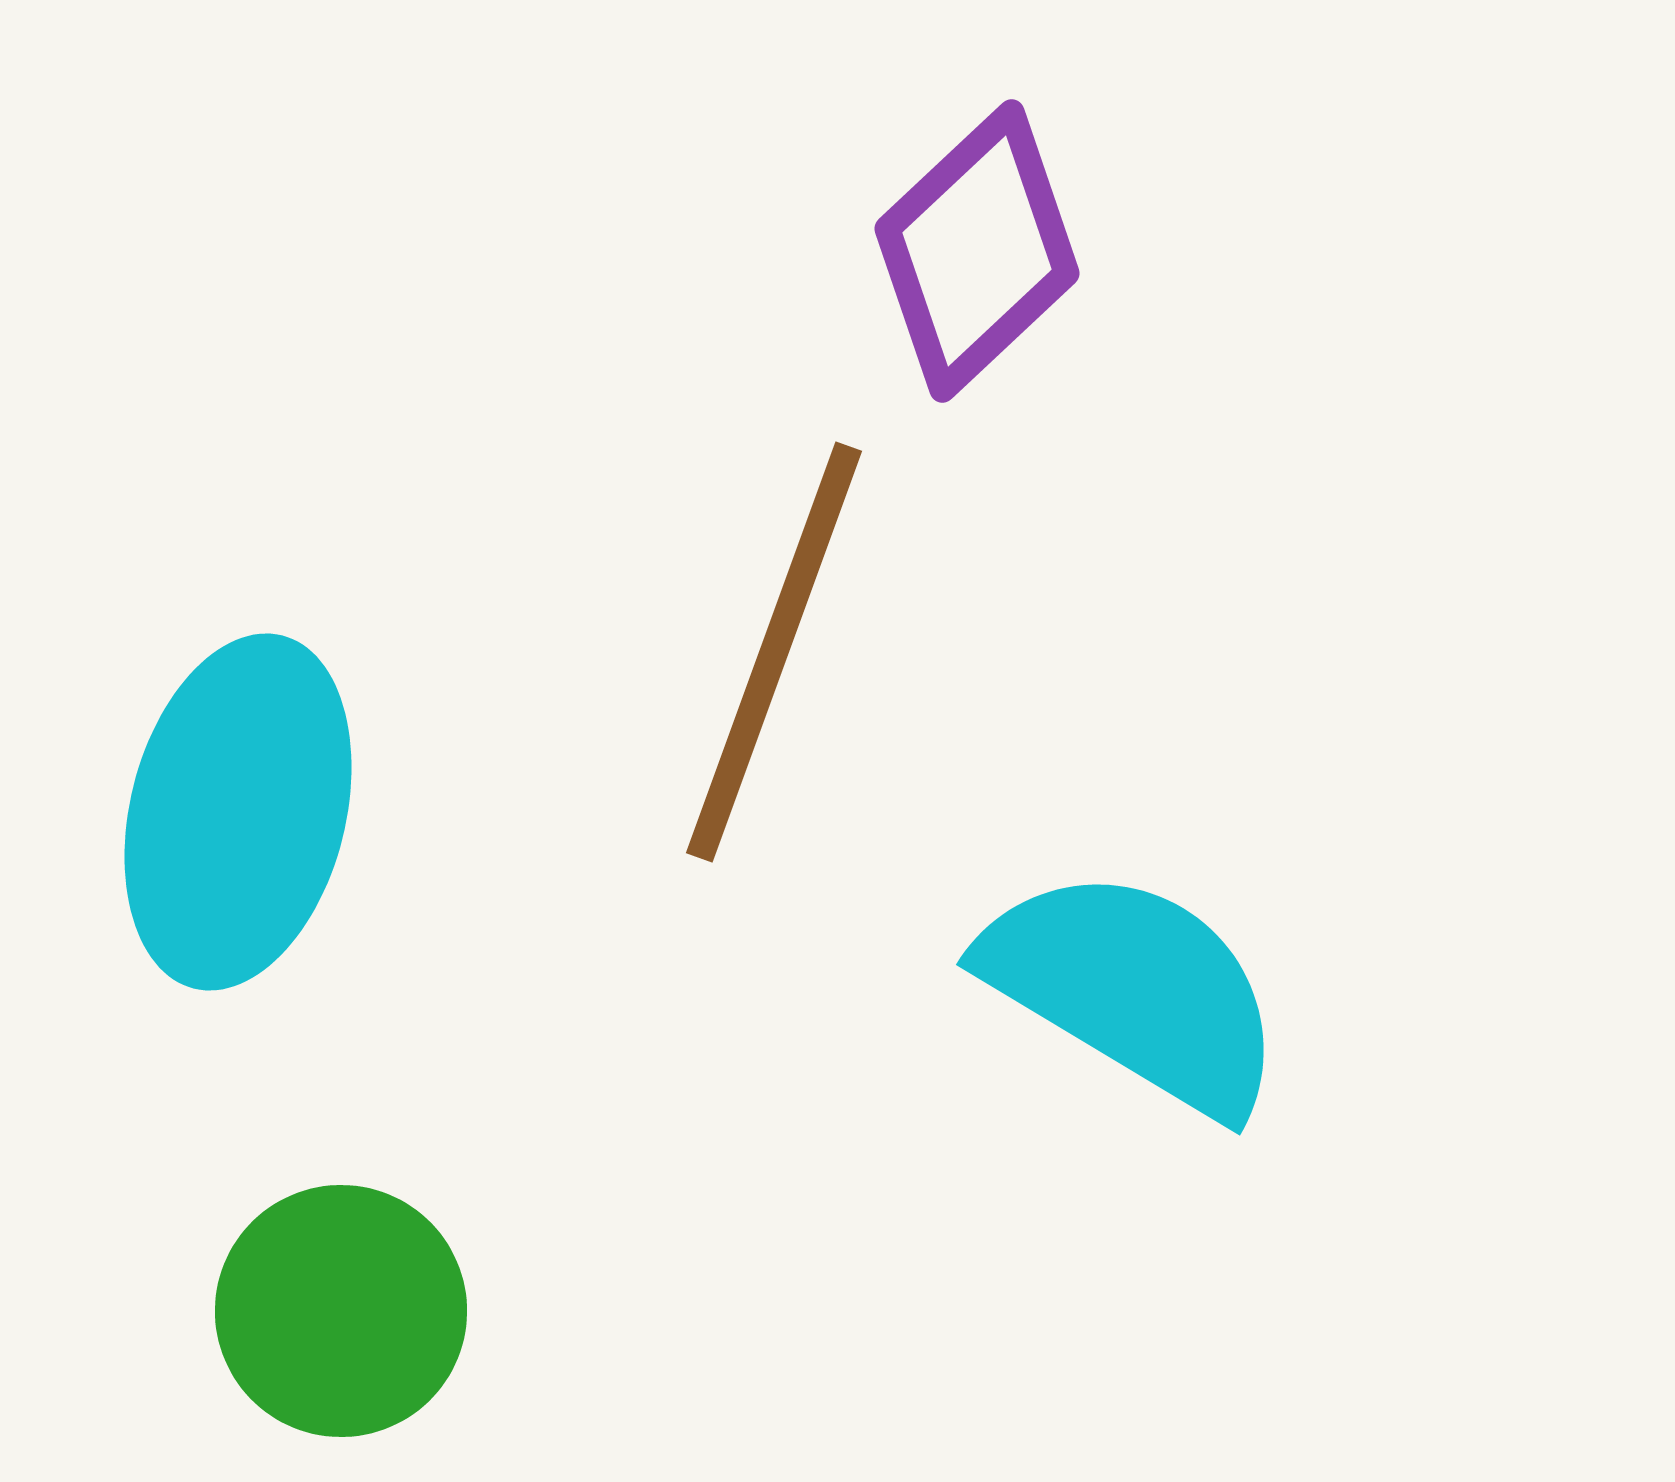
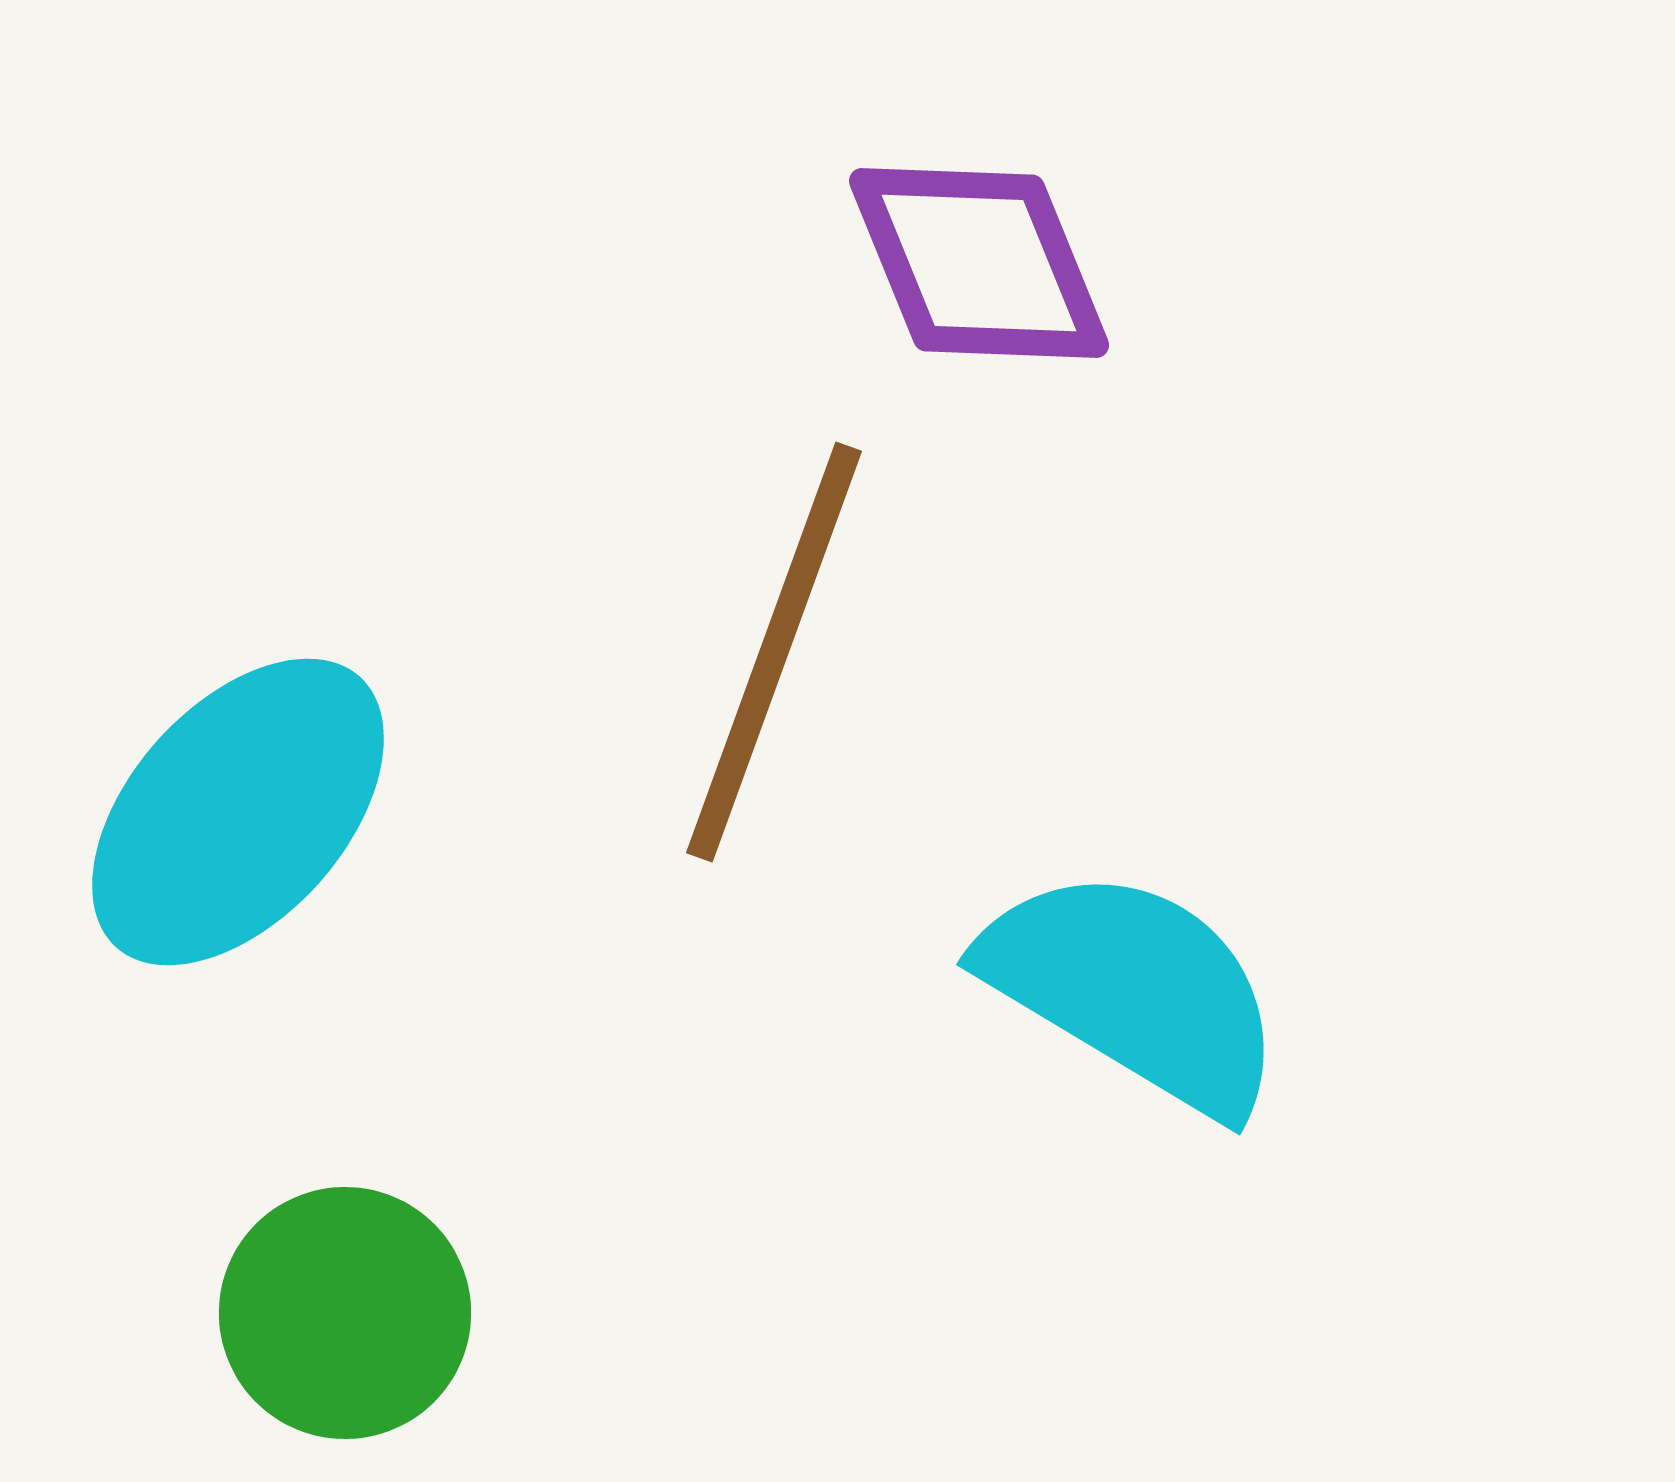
purple diamond: moved 2 px right, 12 px down; rotated 69 degrees counterclockwise
cyan ellipse: rotated 28 degrees clockwise
green circle: moved 4 px right, 2 px down
